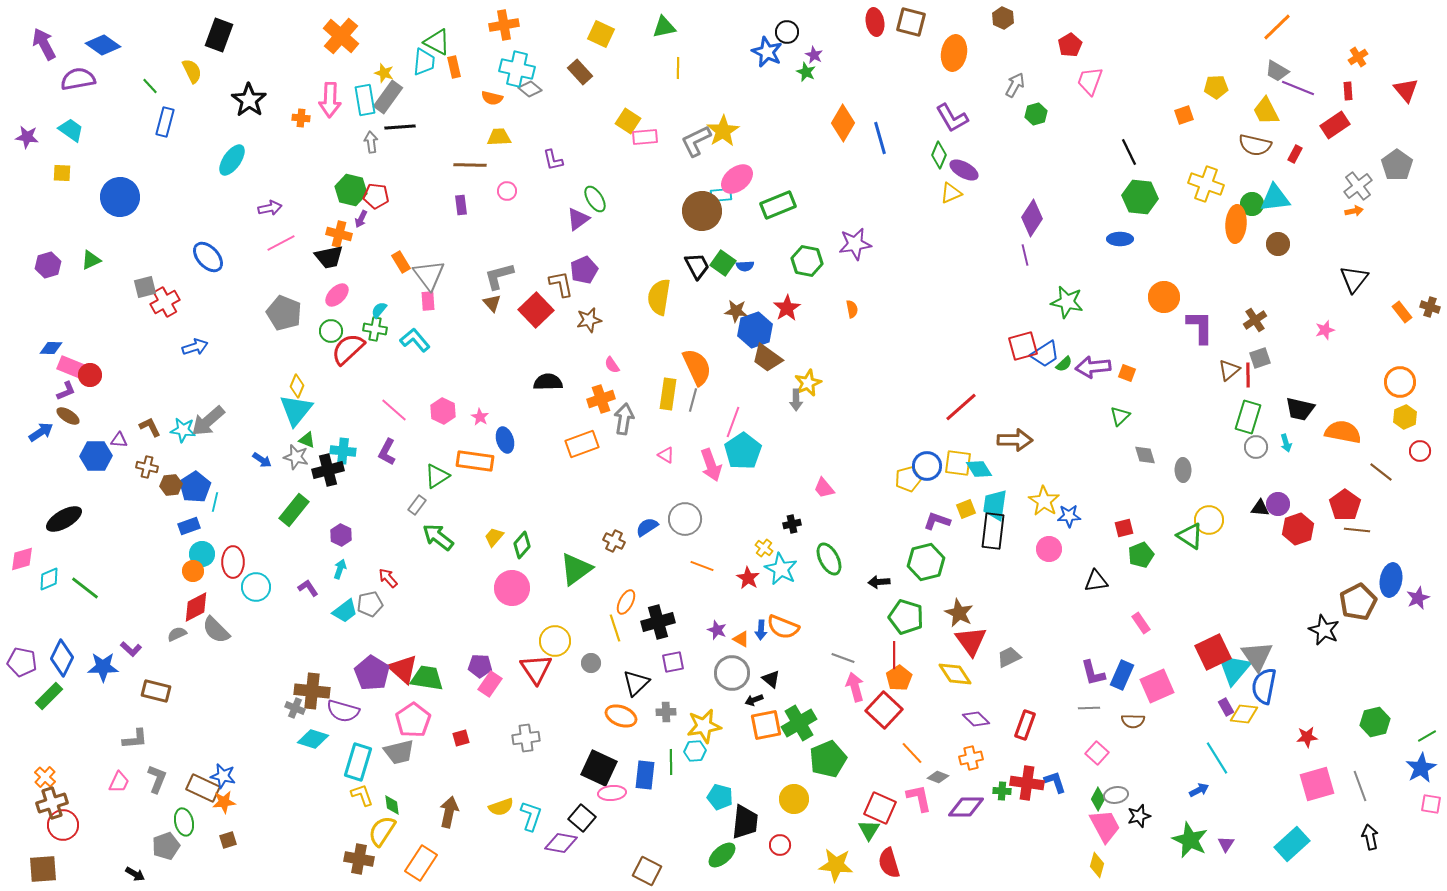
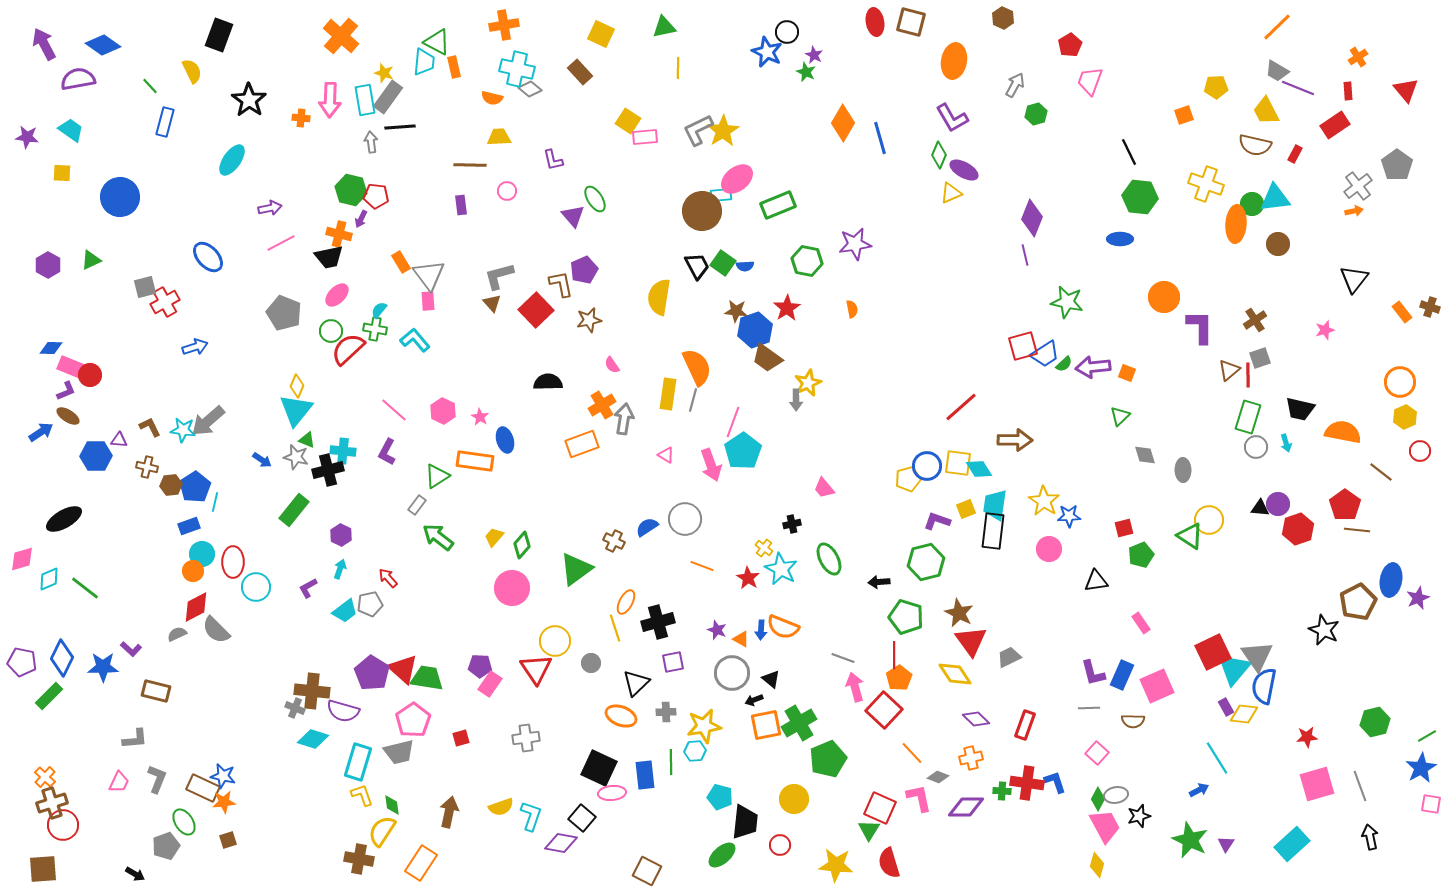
orange ellipse at (954, 53): moved 8 px down
gray L-shape at (696, 141): moved 2 px right, 11 px up
purple diamond at (1032, 218): rotated 12 degrees counterclockwise
purple triangle at (578, 219): moved 5 px left, 3 px up; rotated 35 degrees counterclockwise
purple hexagon at (48, 265): rotated 15 degrees counterclockwise
orange cross at (601, 399): moved 1 px right, 6 px down; rotated 12 degrees counterclockwise
purple L-shape at (308, 588): rotated 85 degrees counterclockwise
blue rectangle at (645, 775): rotated 12 degrees counterclockwise
green ellipse at (184, 822): rotated 20 degrees counterclockwise
